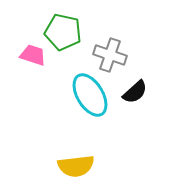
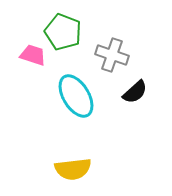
green pentagon: rotated 9 degrees clockwise
gray cross: moved 2 px right
cyan ellipse: moved 14 px left, 1 px down
yellow semicircle: moved 3 px left, 3 px down
